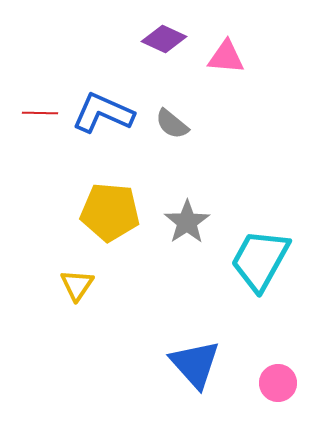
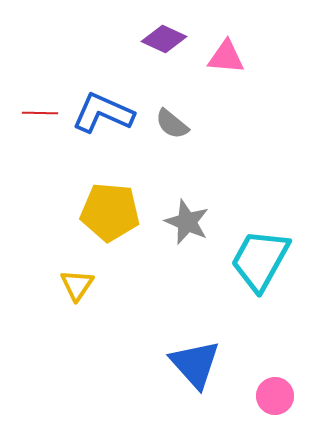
gray star: rotated 15 degrees counterclockwise
pink circle: moved 3 px left, 13 px down
